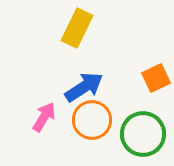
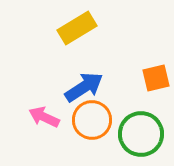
yellow rectangle: rotated 33 degrees clockwise
orange square: rotated 12 degrees clockwise
pink arrow: rotated 96 degrees counterclockwise
green circle: moved 2 px left
